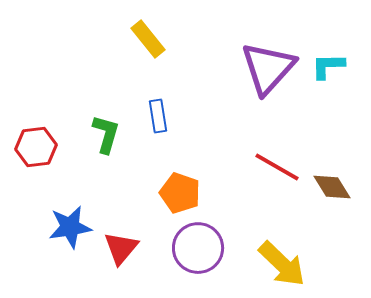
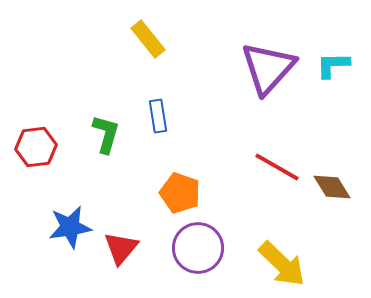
cyan L-shape: moved 5 px right, 1 px up
